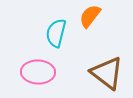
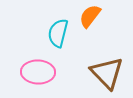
cyan semicircle: moved 2 px right
brown triangle: rotated 9 degrees clockwise
